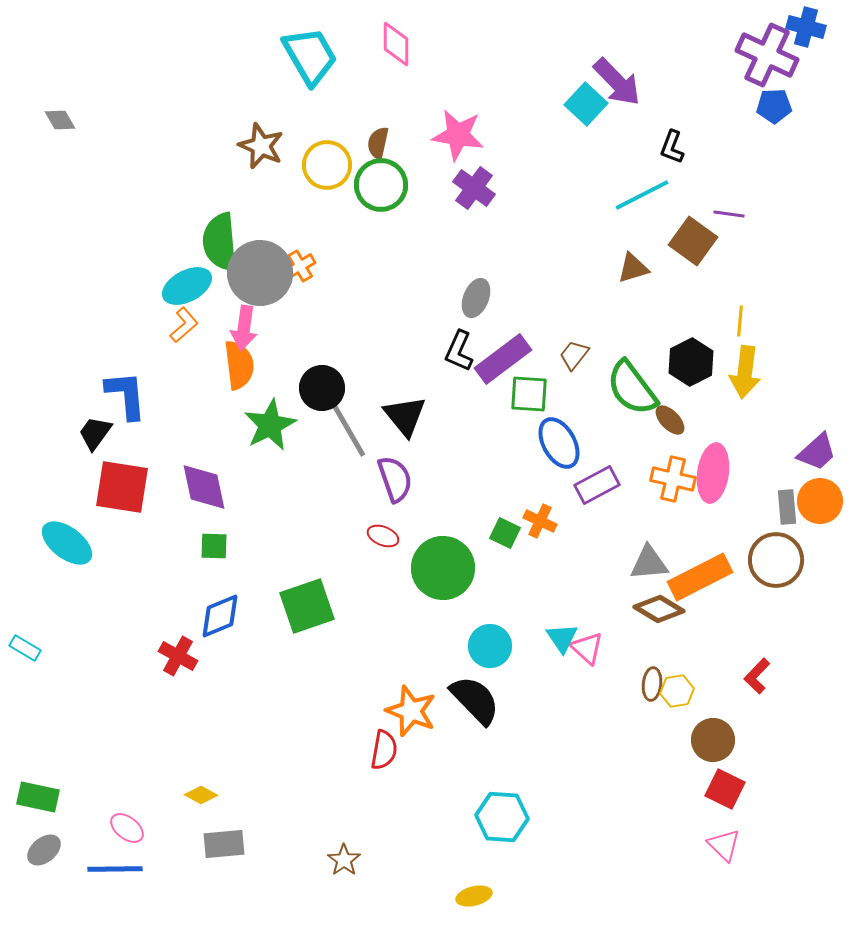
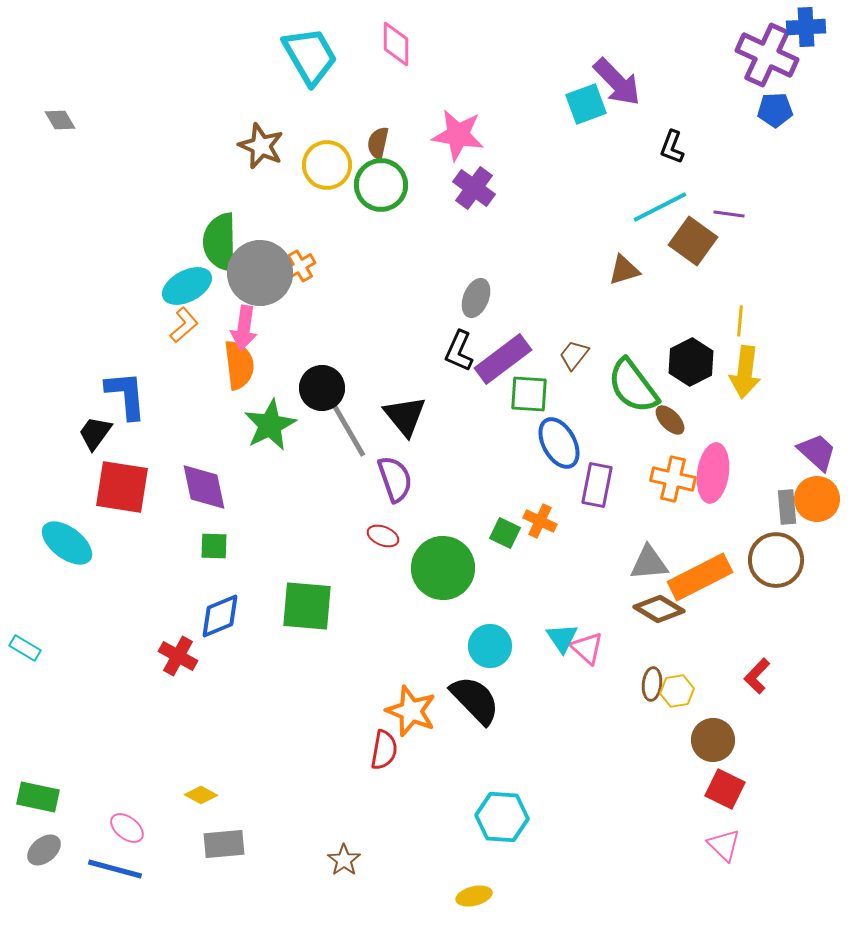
blue cross at (806, 27): rotated 18 degrees counterclockwise
cyan square at (586, 104): rotated 27 degrees clockwise
blue pentagon at (774, 106): moved 1 px right, 4 px down
cyan line at (642, 195): moved 18 px right, 12 px down
green semicircle at (220, 242): rotated 4 degrees clockwise
brown triangle at (633, 268): moved 9 px left, 2 px down
green semicircle at (632, 388): moved 1 px right, 2 px up
purple trapezoid at (817, 452): rotated 96 degrees counterclockwise
purple rectangle at (597, 485): rotated 51 degrees counterclockwise
orange circle at (820, 501): moved 3 px left, 2 px up
green square at (307, 606): rotated 24 degrees clockwise
blue line at (115, 869): rotated 16 degrees clockwise
